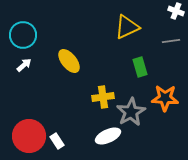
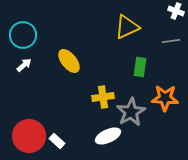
green rectangle: rotated 24 degrees clockwise
white rectangle: rotated 14 degrees counterclockwise
